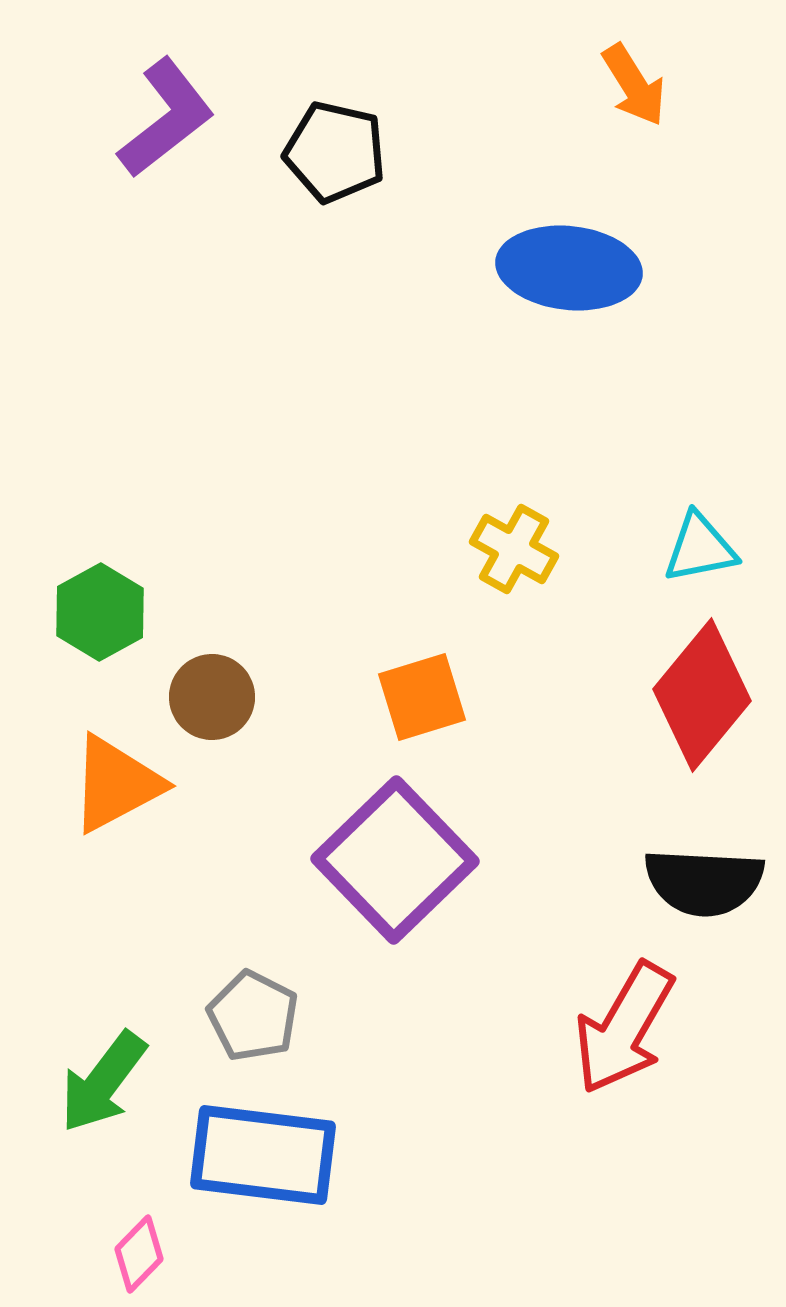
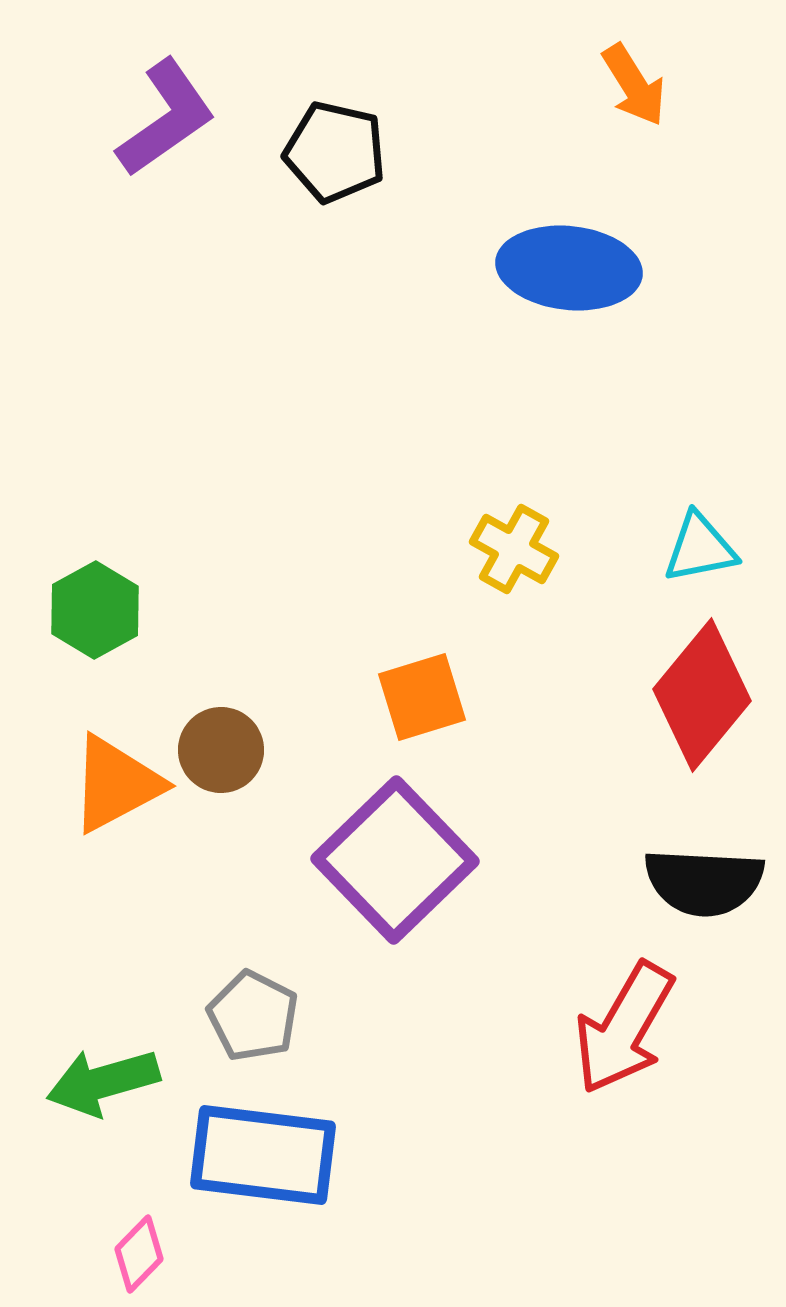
purple L-shape: rotated 3 degrees clockwise
green hexagon: moved 5 px left, 2 px up
brown circle: moved 9 px right, 53 px down
green arrow: rotated 37 degrees clockwise
